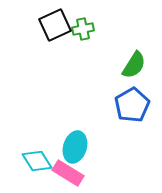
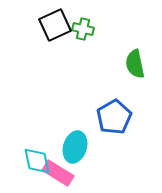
green cross: rotated 25 degrees clockwise
green semicircle: moved 1 px right, 1 px up; rotated 136 degrees clockwise
blue pentagon: moved 18 px left, 12 px down
cyan diamond: rotated 20 degrees clockwise
pink rectangle: moved 10 px left
